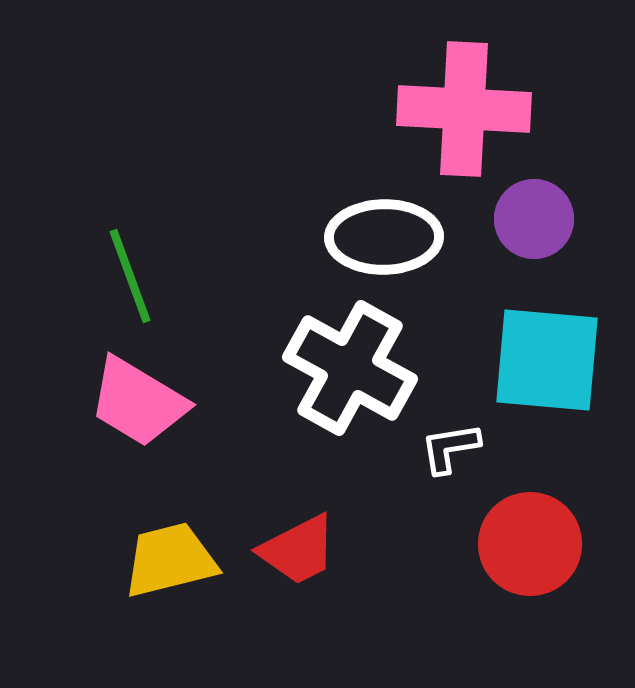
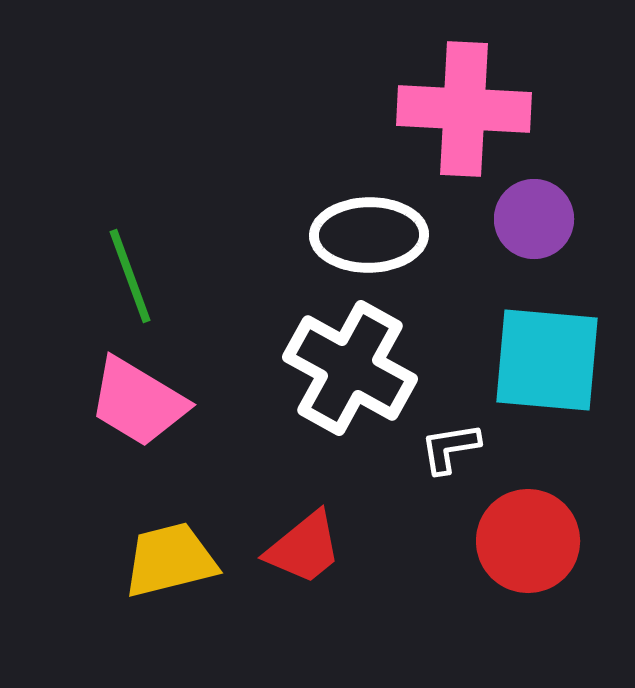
white ellipse: moved 15 px left, 2 px up
red circle: moved 2 px left, 3 px up
red trapezoid: moved 6 px right, 2 px up; rotated 12 degrees counterclockwise
